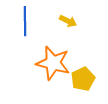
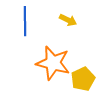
yellow arrow: moved 1 px up
